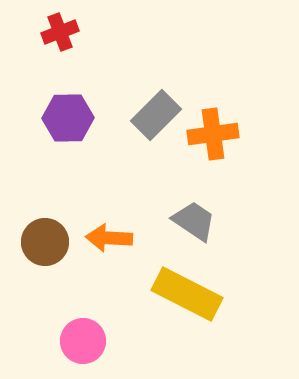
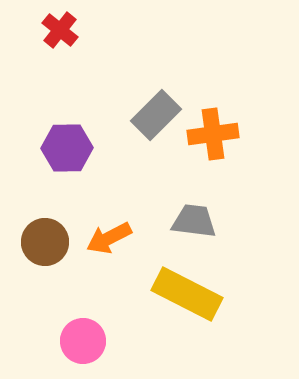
red cross: moved 2 px up; rotated 30 degrees counterclockwise
purple hexagon: moved 1 px left, 30 px down
gray trapezoid: rotated 27 degrees counterclockwise
orange arrow: rotated 30 degrees counterclockwise
